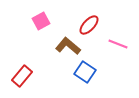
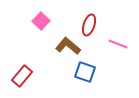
pink square: rotated 18 degrees counterclockwise
red ellipse: rotated 25 degrees counterclockwise
blue square: rotated 15 degrees counterclockwise
